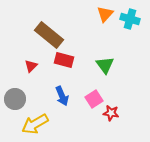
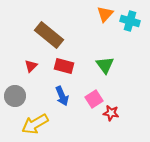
cyan cross: moved 2 px down
red rectangle: moved 6 px down
gray circle: moved 3 px up
